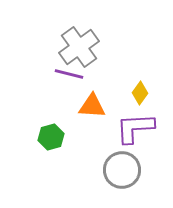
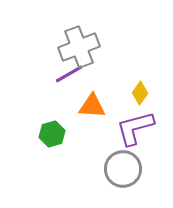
gray cross: rotated 15 degrees clockwise
purple line: rotated 44 degrees counterclockwise
purple L-shape: rotated 12 degrees counterclockwise
green hexagon: moved 1 px right, 3 px up
gray circle: moved 1 px right, 1 px up
